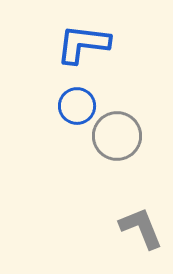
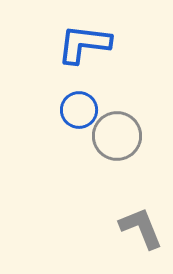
blue L-shape: moved 1 px right
blue circle: moved 2 px right, 4 px down
